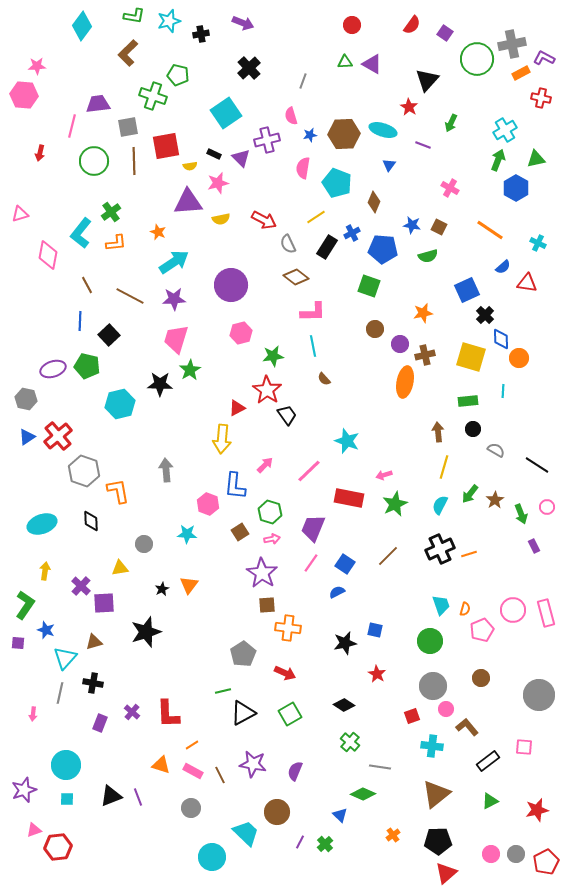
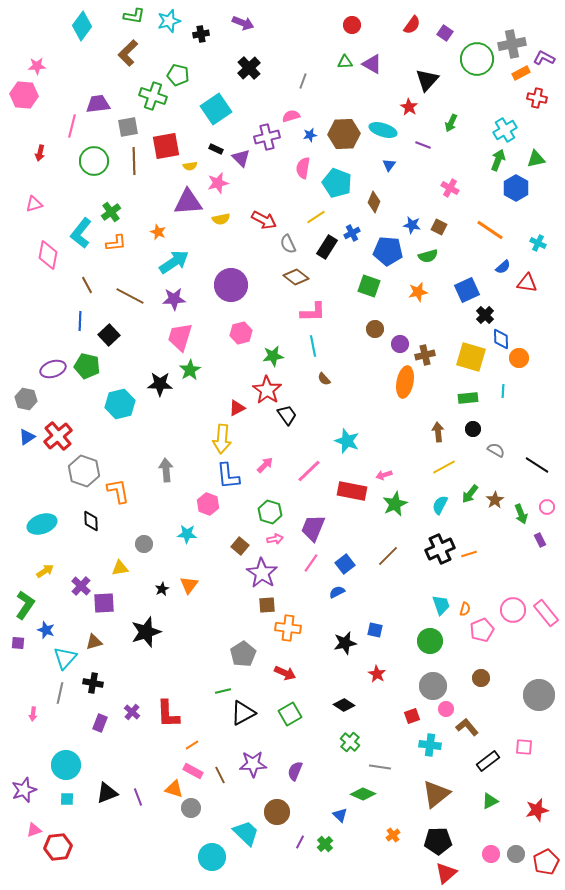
red cross at (541, 98): moved 4 px left
cyan square at (226, 113): moved 10 px left, 4 px up
pink semicircle at (291, 116): rotated 90 degrees clockwise
purple cross at (267, 140): moved 3 px up
black rectangle at (214, 154): moved 2 px right, 5 px up
pink triangle at (20, 214): moved 14 px right, 10 px up
blue pentagon at (383, 249): moved 5 px right, 2 px down
orange star at (423, 313): moved 5 px left, 21 px up
pink trapezoid at (176, 339): moved 4 px right, 2 px up
green rectangle at (468, 401): moved 3 px up
yellow line at (444, 467): rotated 45 degrees clockwise
blue L-shape at (235, 486): moved 7 px left, 10 px up; rotated 12 degrees counterclockwise
red rectangle at (349, 498): moved 3 px right, 7 px up
brown square at (240, 532): moved 14 px down; rotated 18 degrees counterclockwise
pink arrow at (272, 539): moved 3 px right
purple rectangle at (534, 546): moved 6 px right, 6 px up
blue square at (345, 564): rotated 18 degrees clockwise
yellow arrow at (45, 571): rotated 48 degrees clockwise
pink rectangle at (546, 613): rotated 24 degrees counterclockwise
cyan cross at (432, 746): moved 2 px left, 1 px up
purple star at (253, 764): rotated 12 degrees counterclockwise
orange triangle at (161, 765): moved 13 px right, 24 px down
black triangle at (111, 796): moved 4 px left, 3 px up
